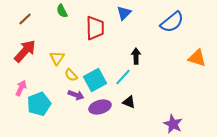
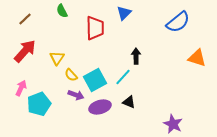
blue semicircle: moved 6 px right
